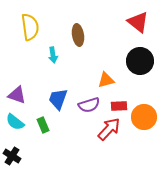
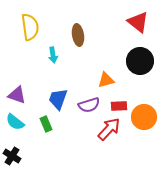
green rectangle: moved 3 px right, 1 px up
